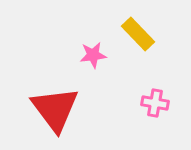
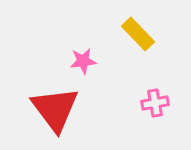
pink star: moved 10 px left, 6 px down
pink cross: rotated 20 degrees counterclockwise
